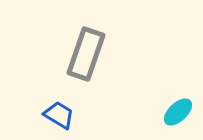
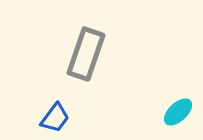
blue trapezoid: moved 4 px left, 3 px down; rotated 96 degrees clockwise
